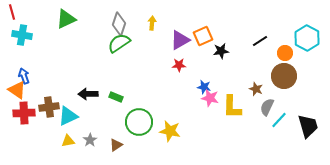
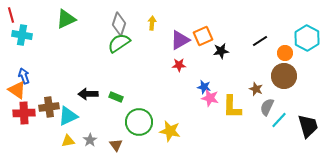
red line: moved 1 px left, 3 px down
brown triangle: rotated 32 degrees counterclockwise
